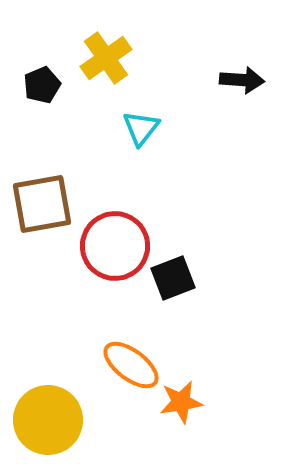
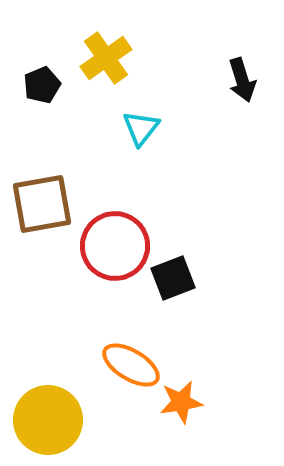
black arrow: rotated 69 degrees clockwise
orange ellipse: rotated 6 degrees counterclockwise
